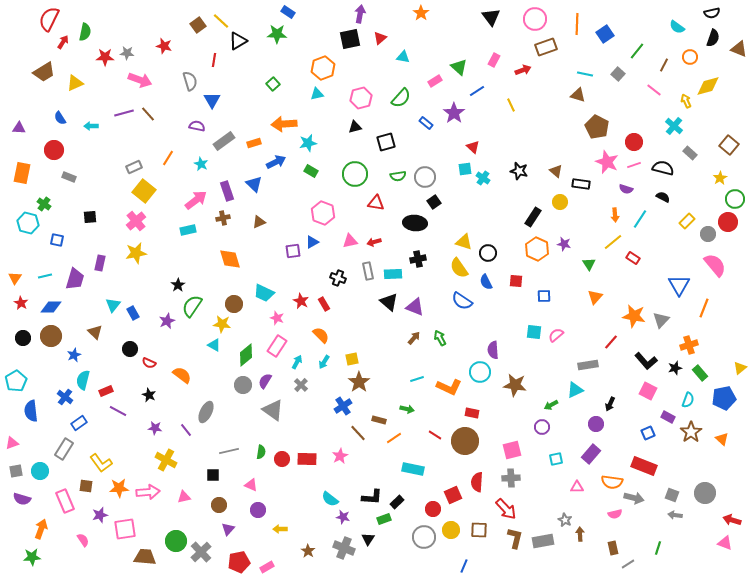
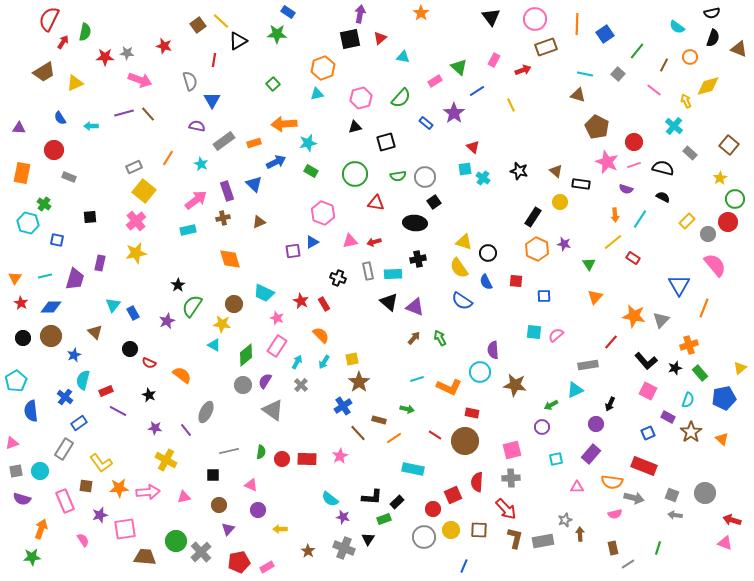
gray star at (565, 520): rotated 24 degrees clockwise
